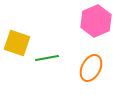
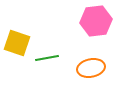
pink hexagon: rotated 16 degrees clockwise
orange ellipse: rotated 52 degrees clockwise
